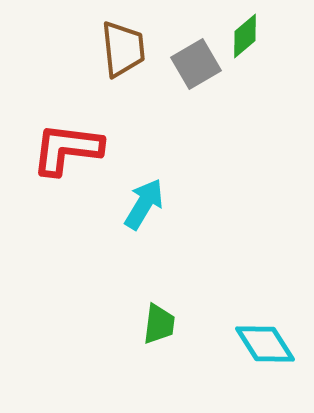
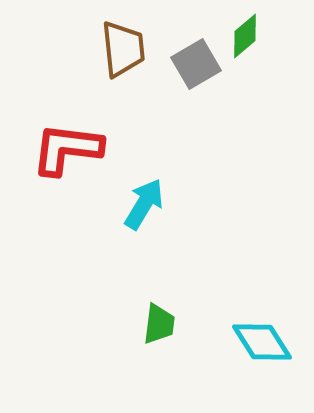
cyan diamond: moved 3 px left, 2 px up
